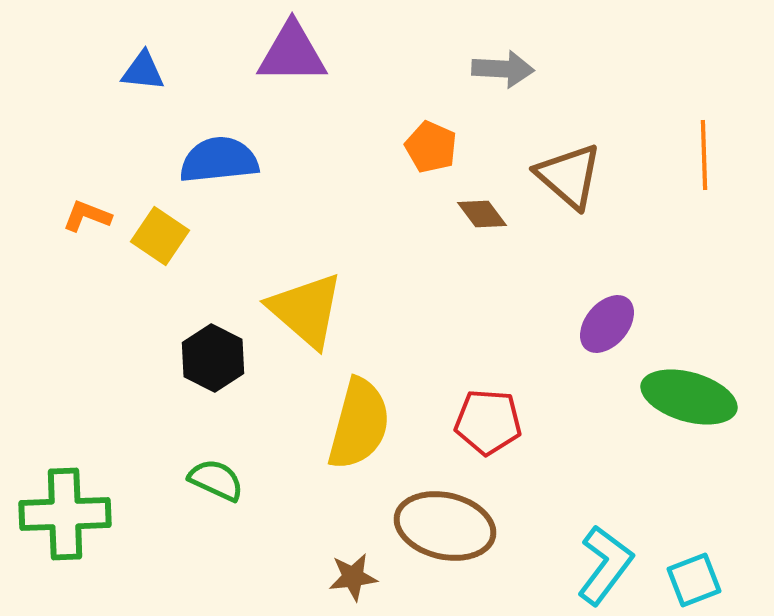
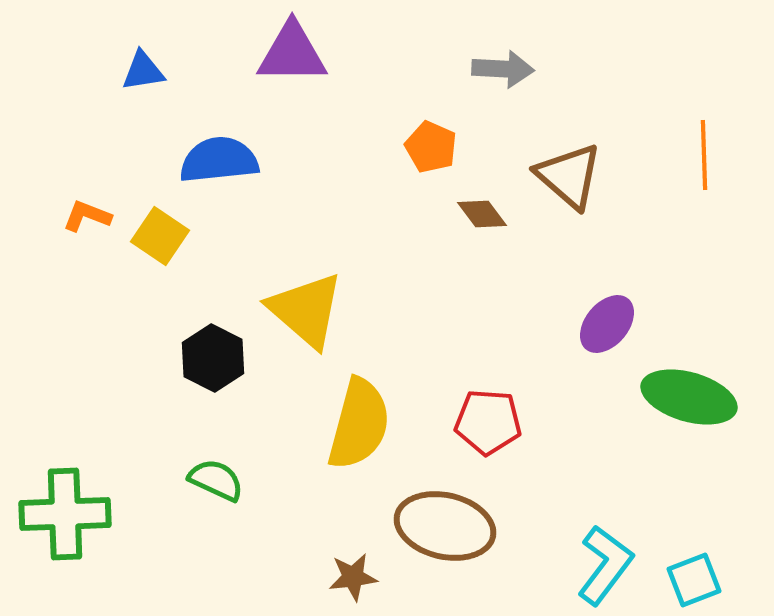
blue triangle: rotated 15 degrees counterclockwise
